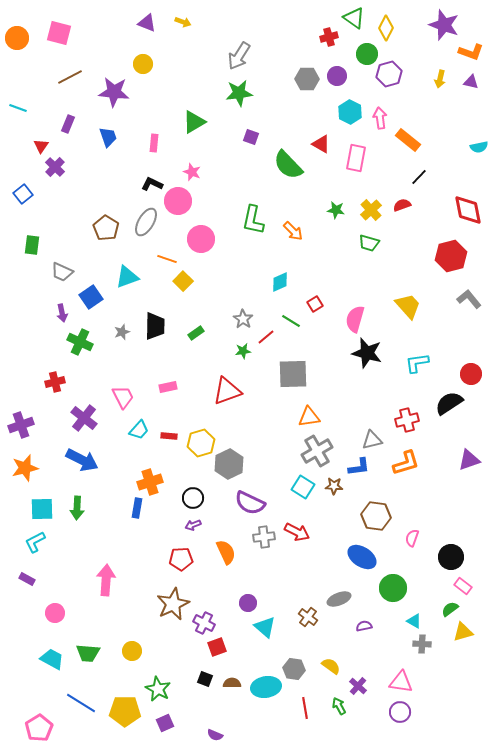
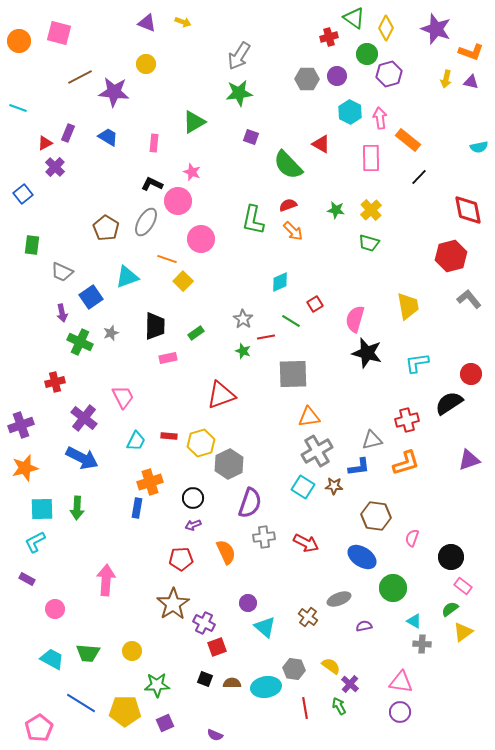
purple star at (444, 25): moved 8 px left, 4 px down
orange circle at (17, 38): moved 2 px right, 3 px down
yellow circle at (143, 64): moved 3 px right
brown line at (70, 77): moved 10 px right
yellow arrow at (440, 79): moved 6 px right
purple rectangle at (68, 124): moved 9 px down
blue trapezoid at (108, 137): rotated 40 degrees counterclockwise
red triangle at (41, 146): moved 4 px right, 3 px up; rotated 28 degrees clockwise
pink rectangle at (356, 158): moved 15 px right; rotated 12 degrees counterclockwise
red semicircle at (402, 205): moved 114 px left
yellow trapezoid at (408, 306): rotated 32 degrees clockwise
gray star at (122, 332): moved 11 px left, 1 px down
red line at (266, 337): rotated 30 degrees clockwise
green star at (243, 351): rotated 28 degrees clockwise
pink rectangle at (168, 387): moved 29 px up
red triangle at (227, 391): moved 6 px left, 4 px down
cyan trapezoid at (139, 430): moved 3 px left, 11 px down; rotated 15 degrees counterclockwise
blue arrow at (82, 460): moved 2 px up
purple semicircle at (250, 503): rotated 96 degrees counterclockwise
red arrow at (297, 532): moved 9 px right, 11 px down
brown star at (173, 604): rotated 8 degrees counterclockwise
pink circle at (55, 613): moved 4 px up
yellow triangle at (463, 632): rotated 20 degrees counterclockwise
purple cross at (358, 686): moved 8 px left, 2 px up
green star at (158, 689): moved 1 px left, 4 px up; rotated 30 degrees counterclockwise
